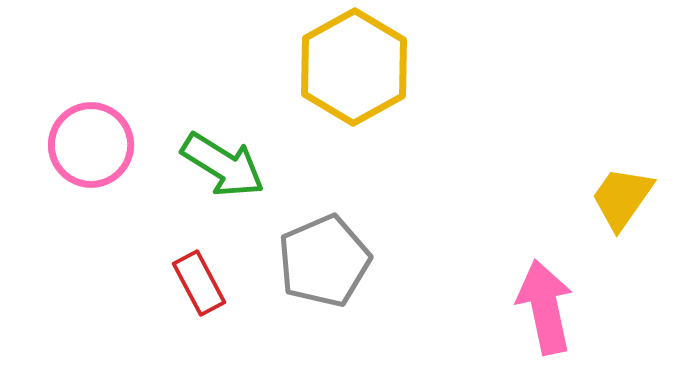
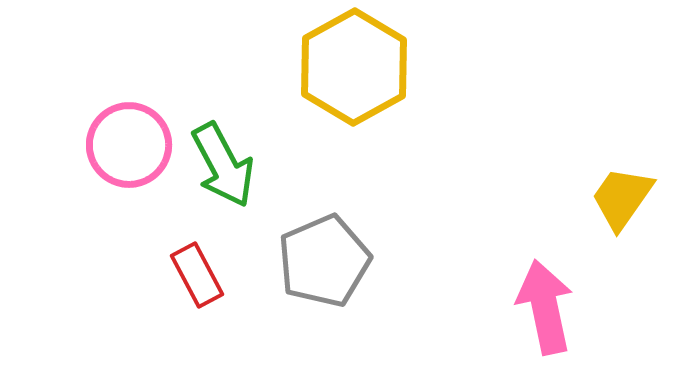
pink circle: moved 38 px right
green arrow: rotated 30 degrees clockwise
red rectangle: moved 2 px left, 8 px up
